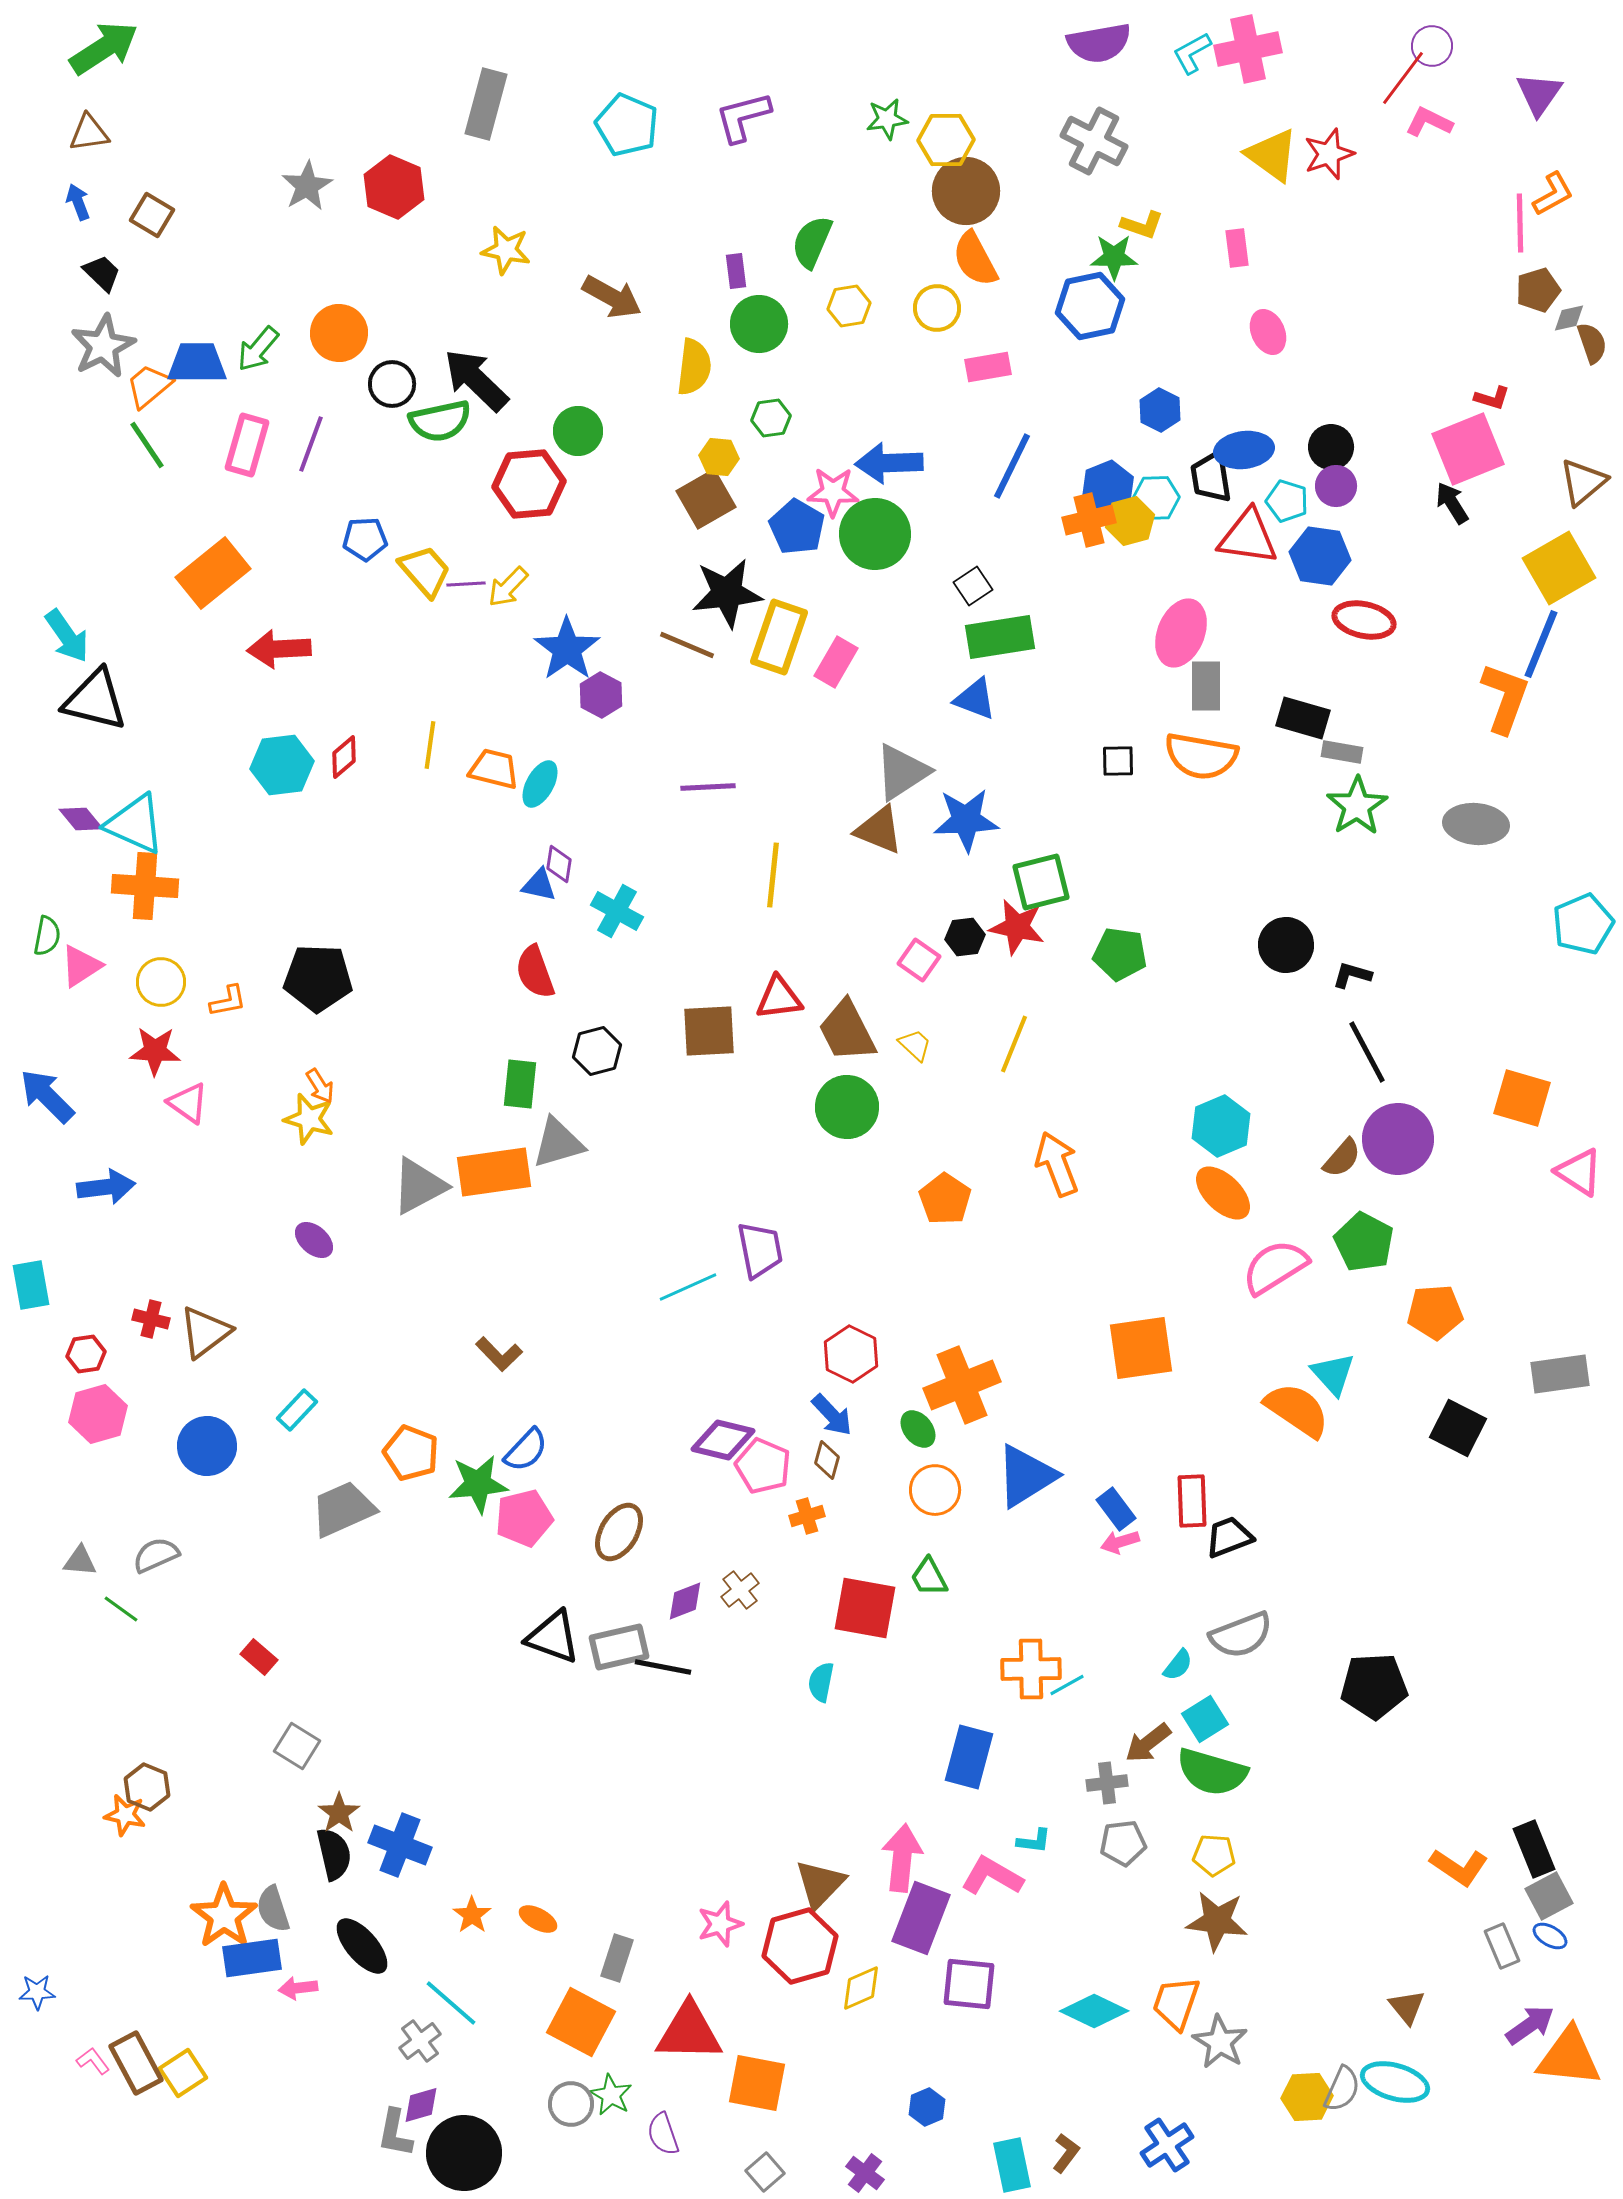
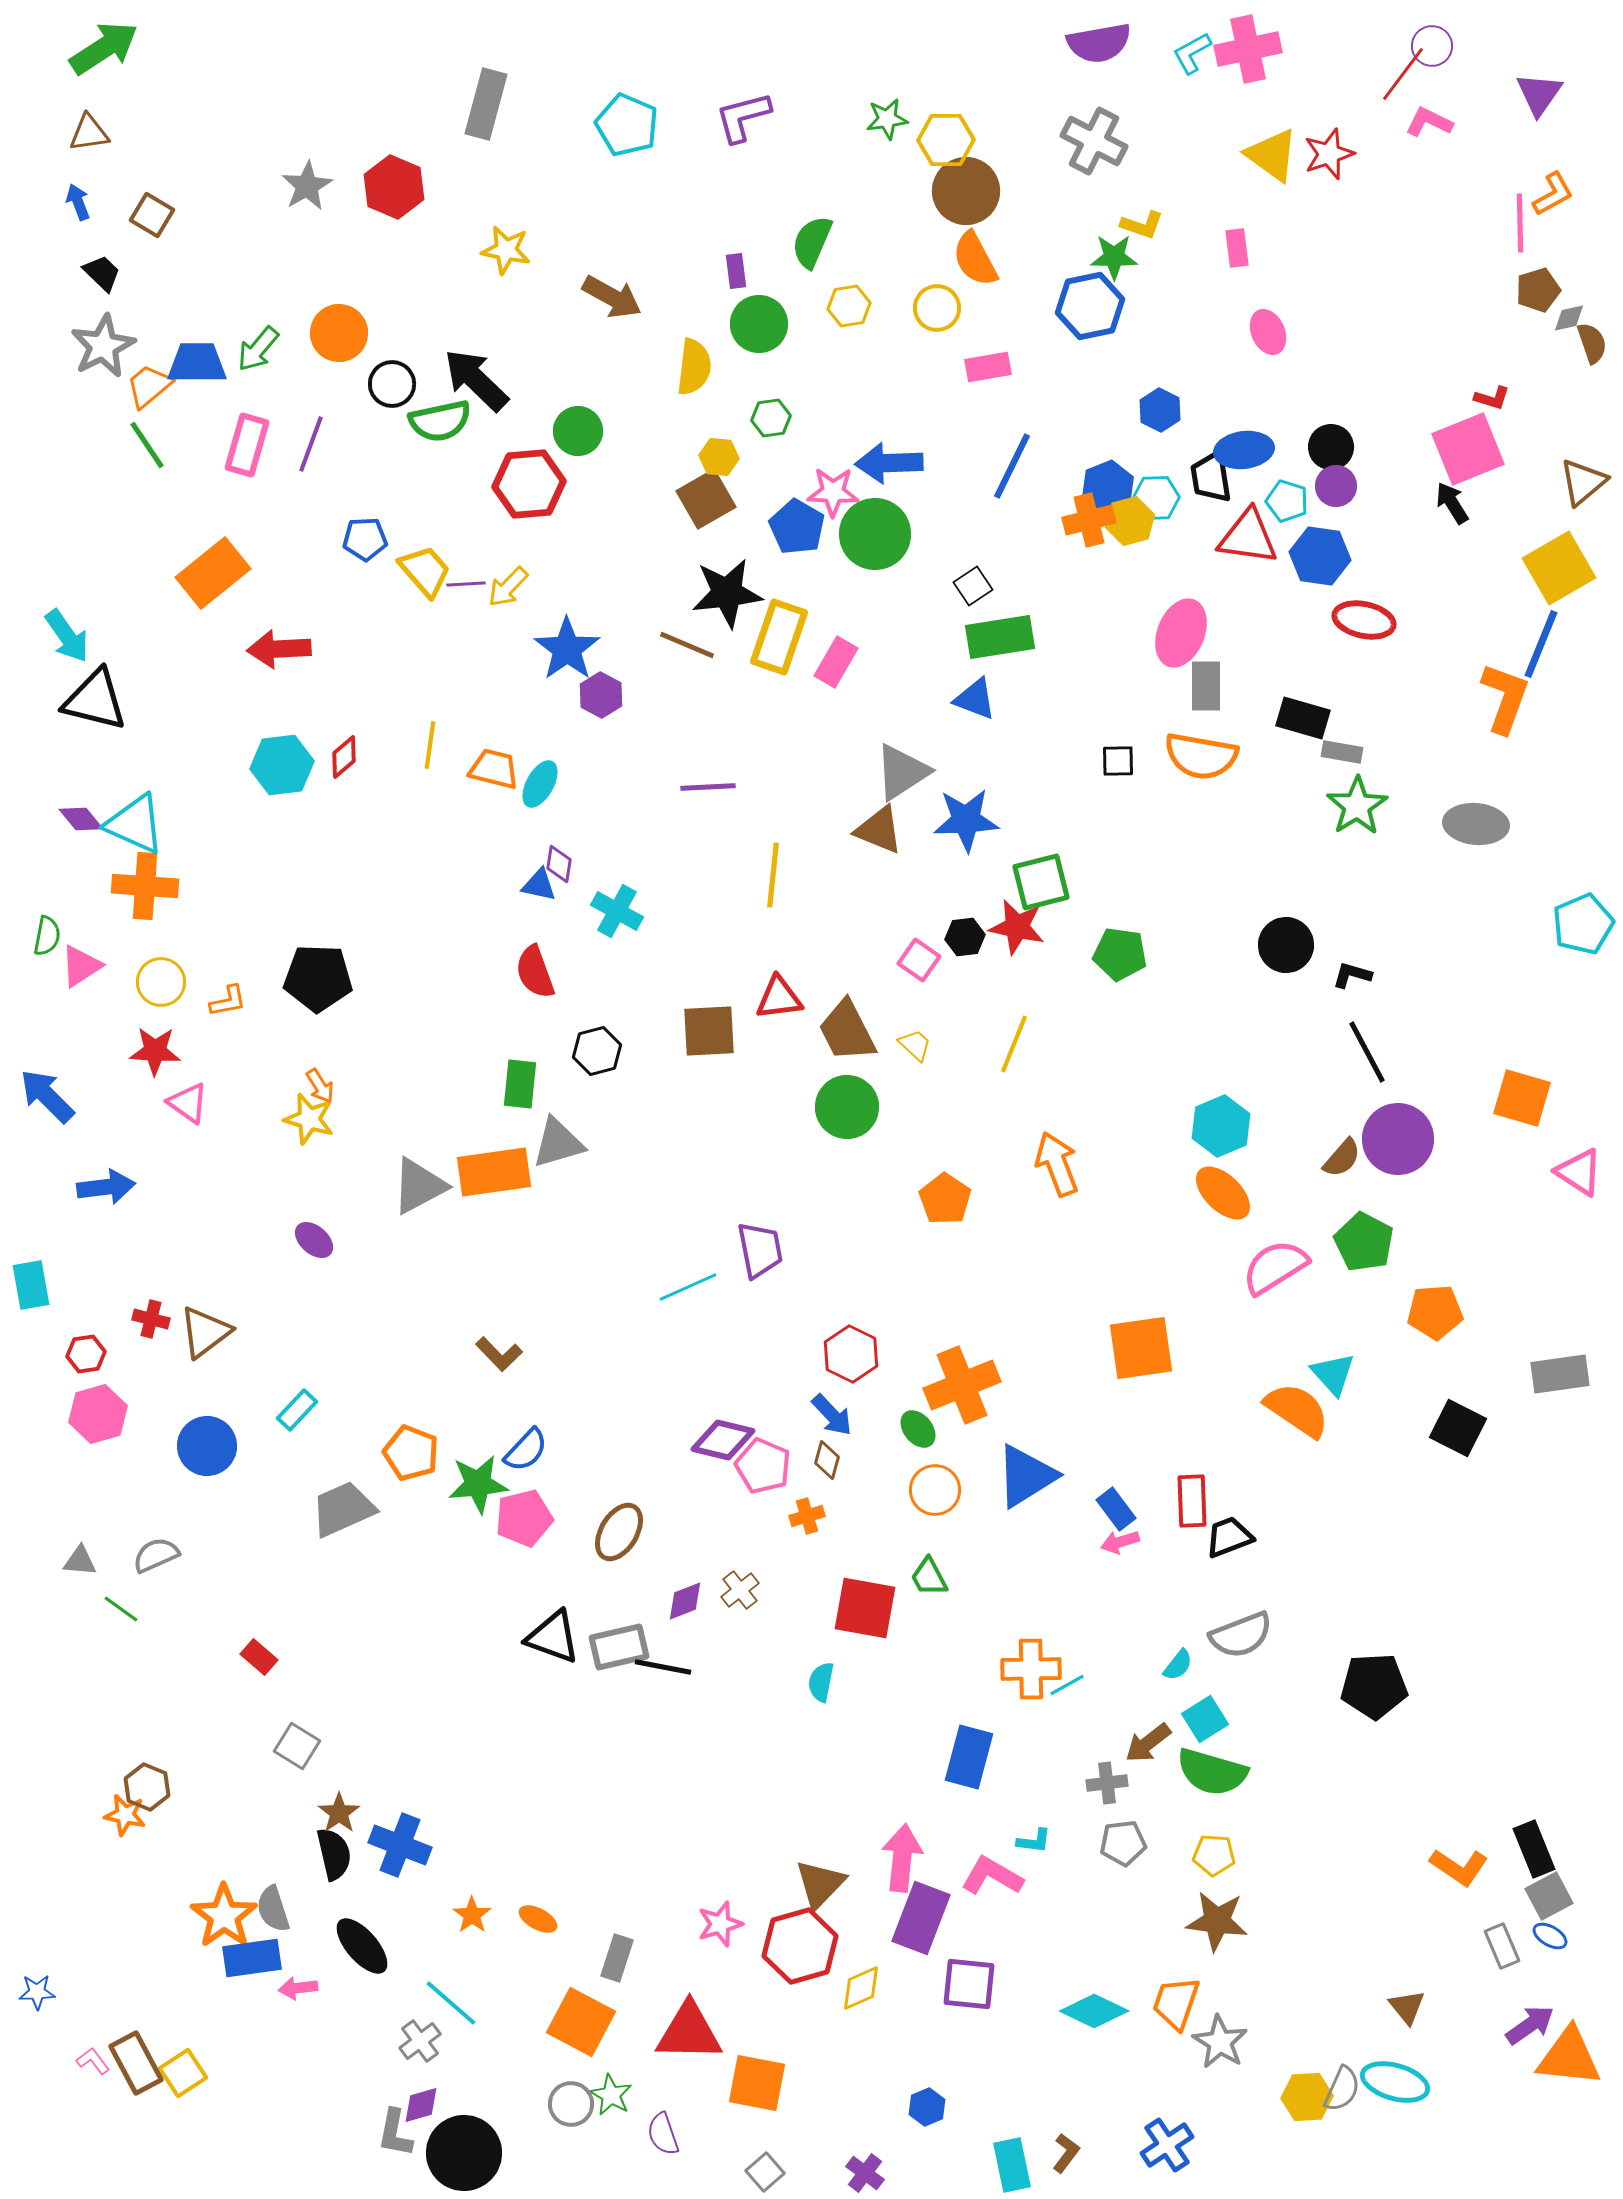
red line at (1403, 78): moved 4 px up
